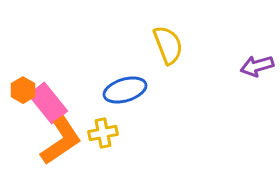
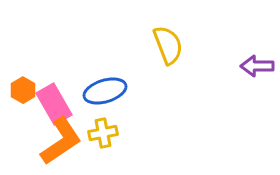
purple arrow: rotated 16 degrees clockwise
blue ellipse: moved 20 px left, 1 px down
pink rectangle: moved 6 px right, 1 px down; rotated 9 degrees clockwise
